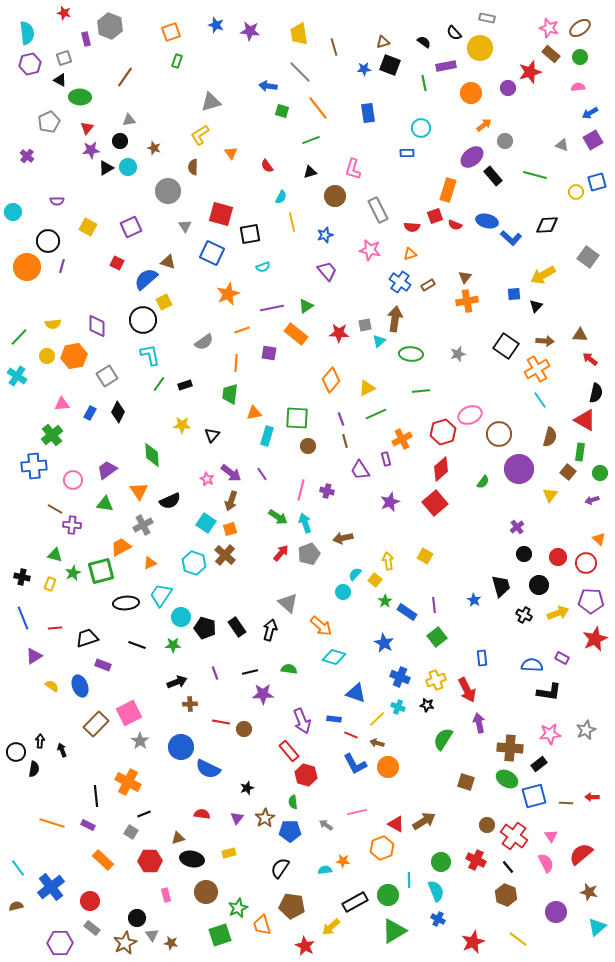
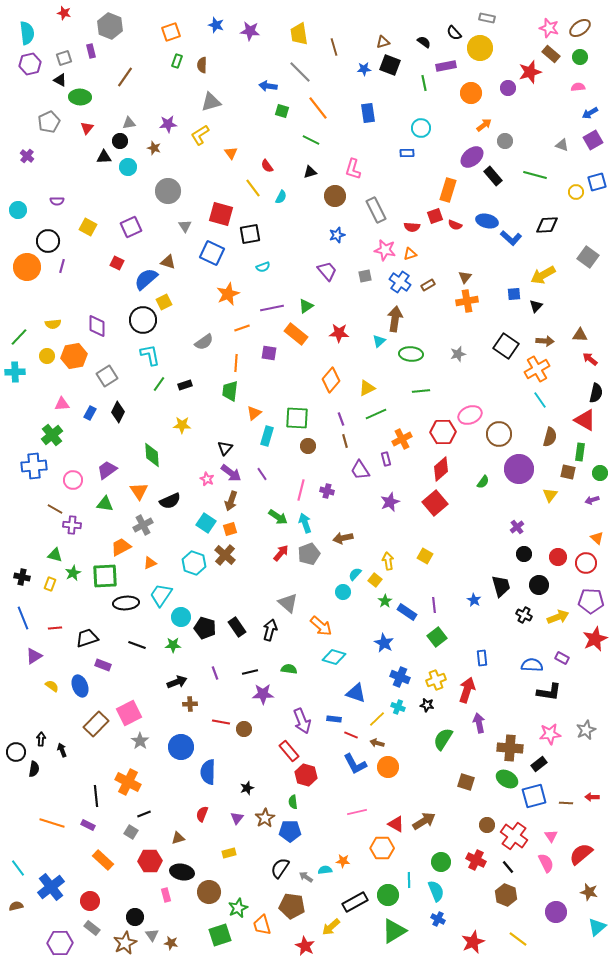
purple rectangle at (86, 39): moved 5 px right, 12 px down
gray triangle at (129, 120): moved 3 px down
green line at (311, 140): rotated 48 degrees clockwise
purple star at (91, 150): moved 77 px right, 26 px up
brown semicircle at (193, 167): moved 9 px right, 102 px up
black triangle at (106, 168): moved 2 px left, 11 px up; rotated 28 degrees clockwise
gray rectangle at (378, 210): moved 2 px left
cyan circle at (13, 212): moved 5 px right, 2 px up
yellow line at (292, 222): moved 39 px left, 34 px up; rotated 24 degrees counterclockwise
blue star at (325, 235): moved 12 px right
pink star at (370, 250): moved 15 px right
gray square at (365, 325): moved 49 px up
orange line at (242, 330): moved 2 px up
cyan cross at (17, 376): moved 2 px left, 4 px up; rotated 36 degrees counterclockwise
green trapezoid at (230, 394): moved 3 px up
orange triangle at (254, 413): rotated 28 degrees counterclockwise
red hexagon at (443, 432): rotated 15 degrees clockwise
black triangle at (212, 435): moved 13 px right, 13 px down
brown square at (568, 472): rotated 28 degrees counterclockwise
orange triangle at (599, 539): moved 2 px left, 1 px up
green square at (101, 571): moved 4 px right, 5 px down; rotated 12 degrees clockwise
yellow arrow at (558, 613): moved 4 px down
red arrow at (467, 690): rotated 135 degrees counterclockwise
black arrow at (40, 741): moved 1 px right, 2 px up
blue semicircle at (208, 769): moved 3 px down; rotated 65 degrees clockwise
red semicircle at (202, 814): rotated 77 degrees counterclockwise
gray arrow at (326, 825): moved 20 px left, 52 px down
orange hexagon at (382, 848): rotated 20 degrees clockwise
black ellipse at (192, 859): moved 10 px left, 13 px down
brown circle at (206, 892): moved 3 px right
black circle at (137, 918): moved 2 px left, 1 px up
